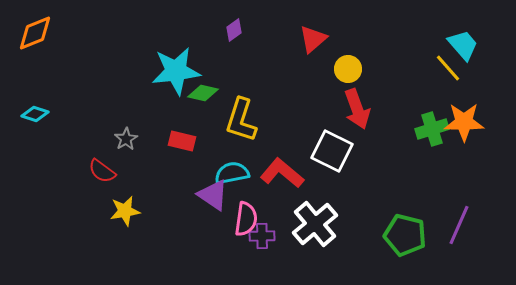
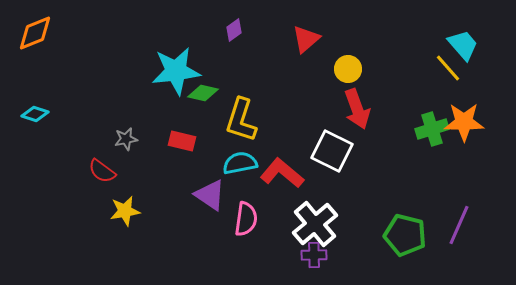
red triangle: moved 7 px left
gray star: rotated 20 degrees clockwise
cyan semicircle: moved 8 px right, 10 px up
purple triangle: moved 3 px left
purple cross: moved 52 px right, 19 px down
